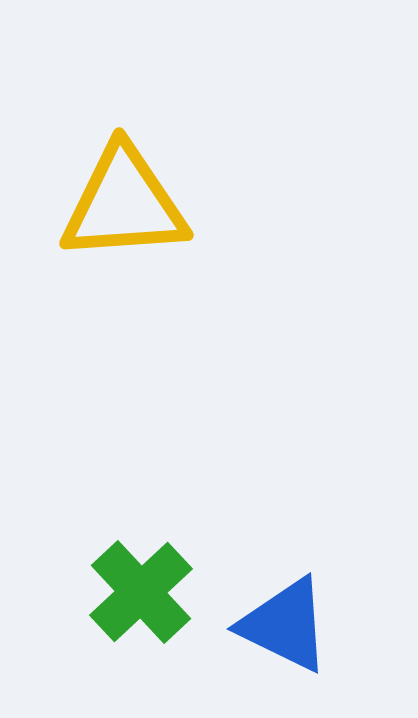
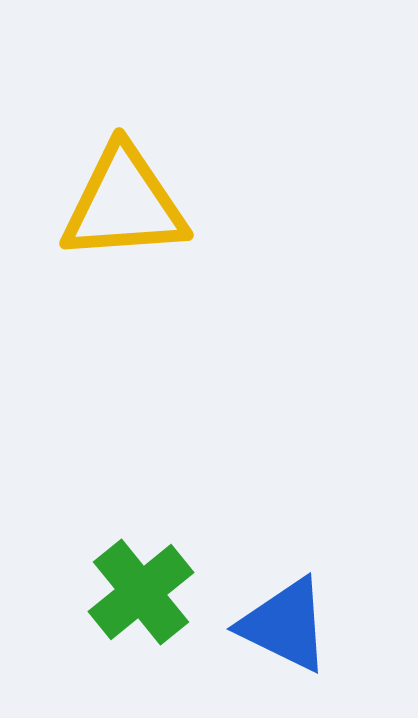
green cross: rotated 4 degrees clockwise
